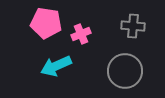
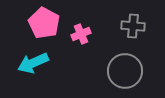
pink pentagon: moved 2 px left; rotated 20 degrees clockwise
cyan arrow: moved 23 px left, 3 px up
